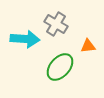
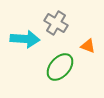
gray cross: moved 1 px up
orange triangle: rotated 28 degrees clockwise
